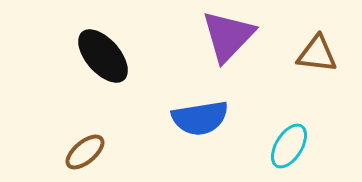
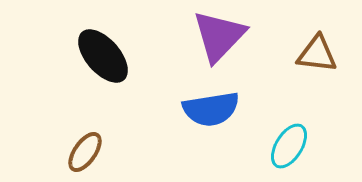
purple triangle: moved 9 px left
blue semicircle: moved 11 px right, 9 px up
brown ellipse: rotated 15 degrees counterclockwise
